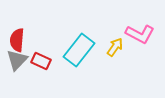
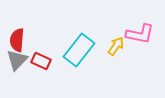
pink L-shape: rotated 16 degrees counterclockwise
yellow arrow: moved 1 px right, 1 px up
